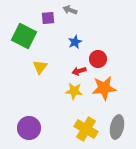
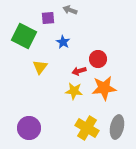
blue star: moved 12 px left; rotated 16 degrees counterclockwise
yellow cross: moved 1 px right, 1 px up
